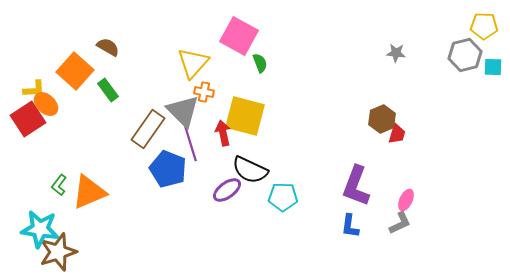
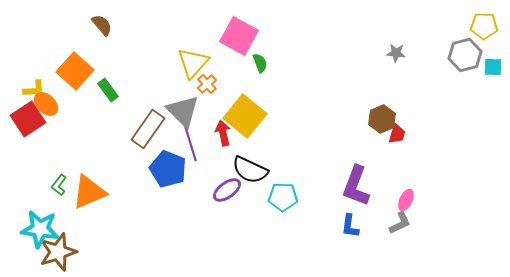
brown semicircle: moved 6 px left, 22 px up; rotated 20 degrees clockwise
orange cross: moved 3 px right, 8 px up; rotated 36 degrees clockwise
yellow square: rotated 24 degrees clockwise
